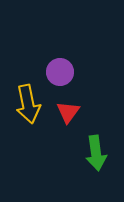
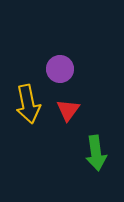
purple circle: moved 3 px up
red triangle: moved 2 px up
